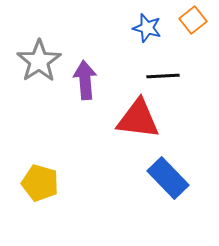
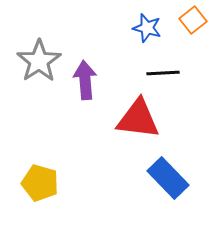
black line: moved 3 px up
